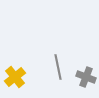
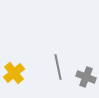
yellow cross: moved 1 px left, 4 px up
